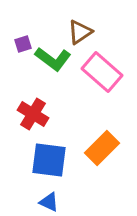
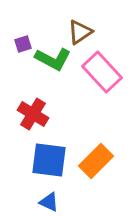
green L-shape: rotated 9 degrees counterclockwise
pink rectangle: rotated 6 degrees clockwise
orange rectangle: moved 6 px left, 13 px down
